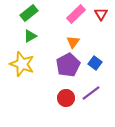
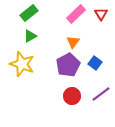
purple line: moved 10 px right, 1 px down
red circle: moved 6 px right, 2 px up
